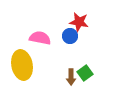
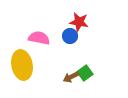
pink semicircle: moved 1 px left
brown arrow: rotated 63 degrees clockwise
